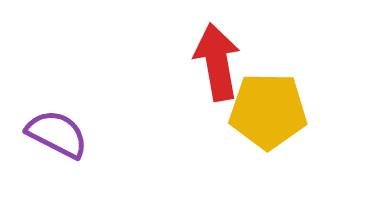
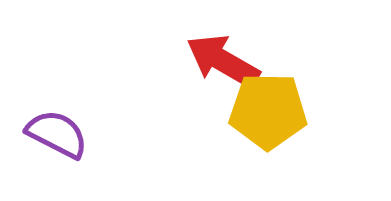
red arrow: moved 6 px right, 1 px up; rotated 50 degrees counterclockwise
